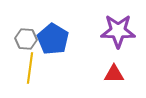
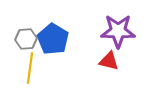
gray hexagon: rotated 10 degrees counterclockwise
red triangle: moved 5 px left, 13 px up; rotated 15 degrees clockwise
